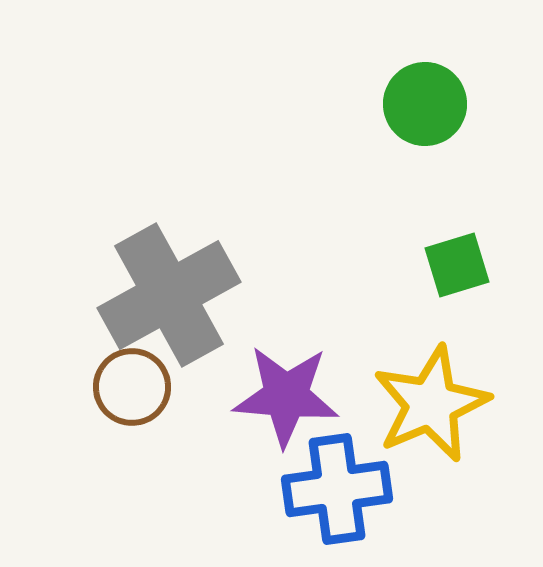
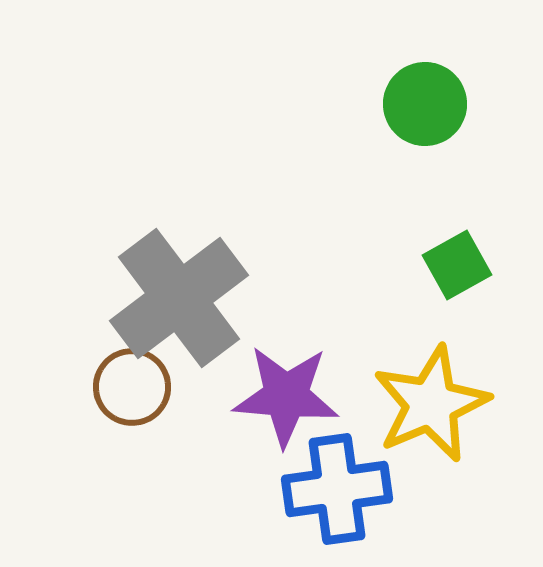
green square: rotated 12 degrees counterclockwise
gray cross: moved 10 px right, 3 px down; rotated 8 degrees counterclockwise
